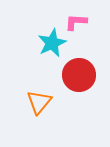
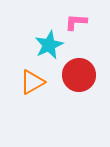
cyan star: moved 3 px left, 2 px down
orange triangle: moved 7 px left, 20 px up; rotated 20 degrees clockwise
